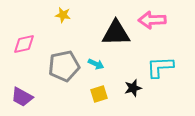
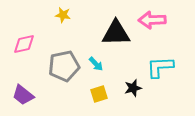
cyan arrow: rotated 21 degrees clockwise
purple trapezoid: moved 1 px right, 2 px up; rotated 10 degrees clockwise
